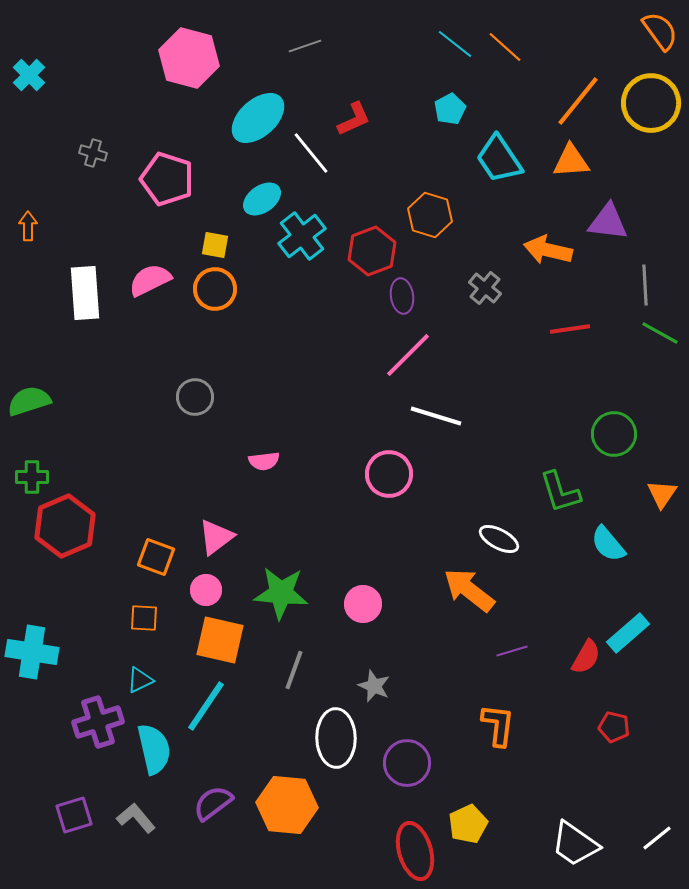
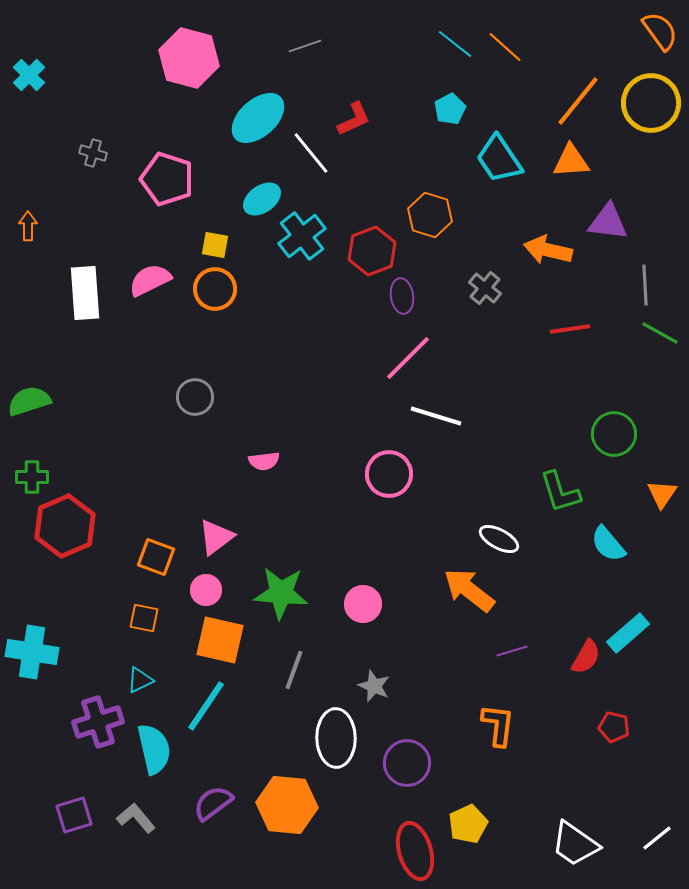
pink line at (408, 355): moved 3 px down
orange square at (144, 618): rotated 8 degrees clockwise
